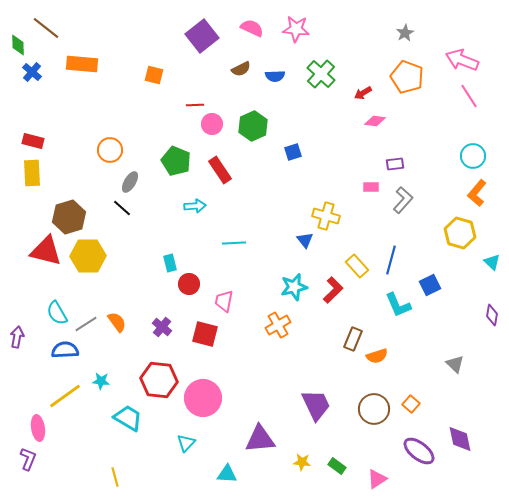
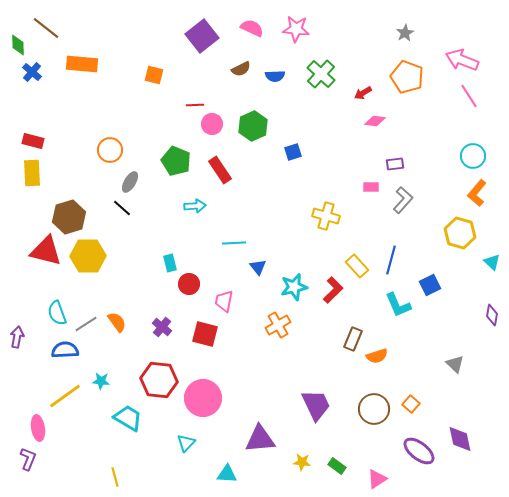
blue triangle at (305, 240): moved 47 px left, 27 px down
cyan semicircle at (57, 313): rotated 10 degrees clockwise
